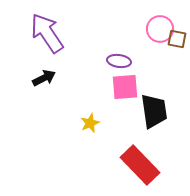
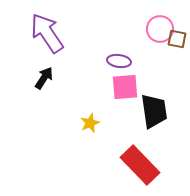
black arrow: rotated 30 degrees counterclockwise
